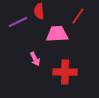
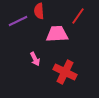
purple line: moved 1 px up
red cross: rotated 25 degrees clockwise
